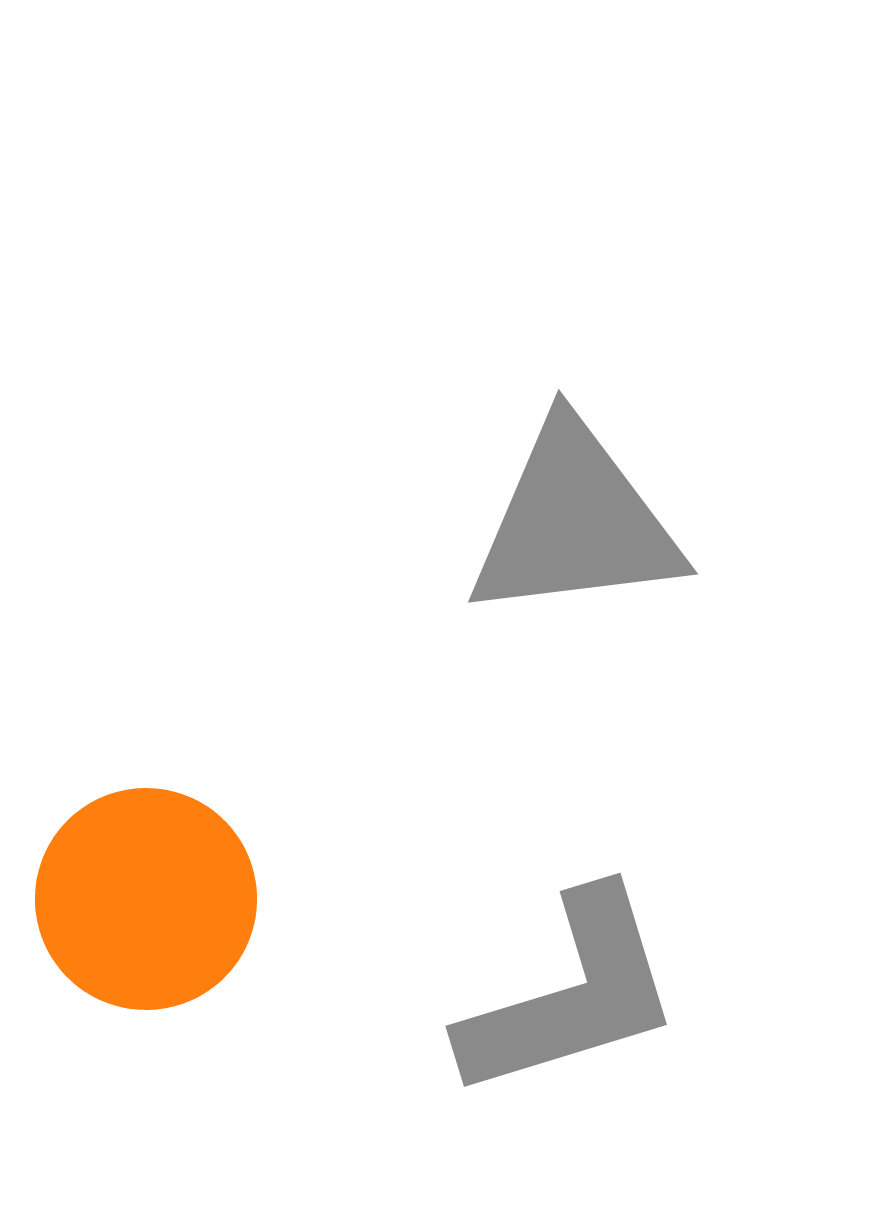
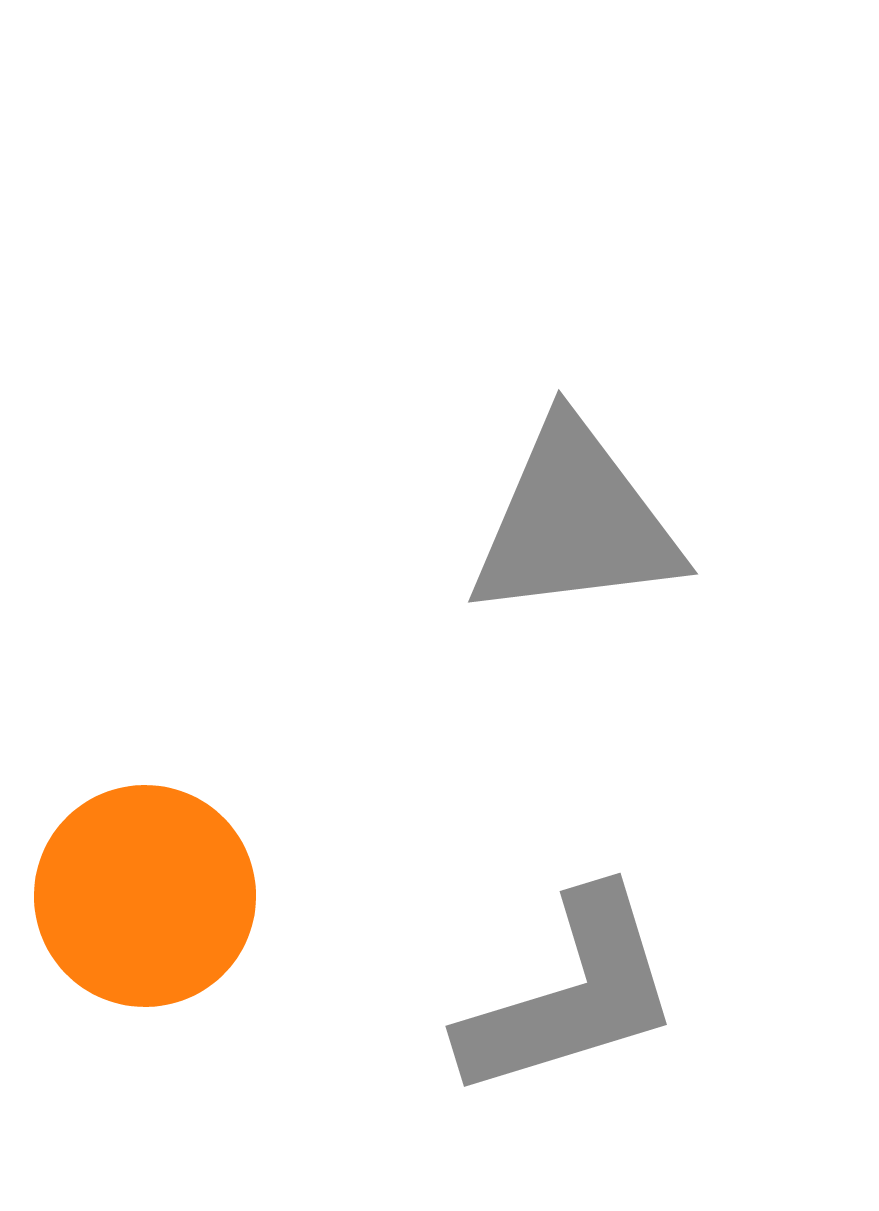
orange circle: moved 1 px left, 3 px up
